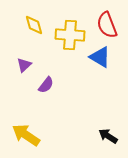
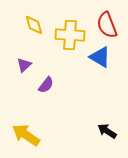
black arrow: moved 1 px left, 5 px up
